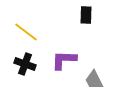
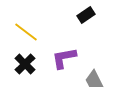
black rectangle: rotated 54 degrees clockwise
purple L-shape: moved 2 px up; rotated 12 degrees counterclockwise
black cross: rotated 25 degrees clockwise
